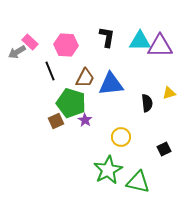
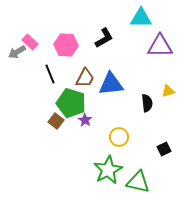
black L-shape: moved 3 px left, 1 px down; rotated 50 degrees clockwise
cyan triangle: moved 1 px right, 23 px up
black line: moved 3 px down
yellow triangle: moved 1 px left, 2 px up
brown square: rotated 28 degrees counterclockwise
yellow circle: moved 2 px left
